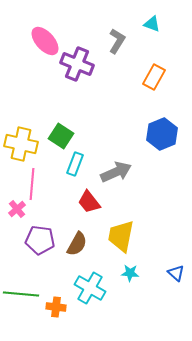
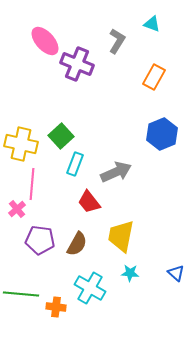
green square: rotated 15 degrees clockwise
